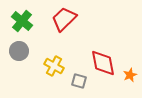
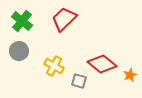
red diamond: moved 1 px left, 1 px down; rotated 40 degrees counterclockwise
